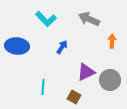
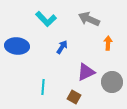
orange arrow: moved 4 px left, 2 px down
gray circle: moved 2 px right, 2 px down
